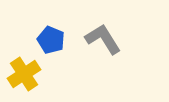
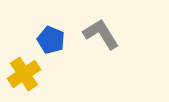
gray L-shape: moved 2 px left, 5 px up
